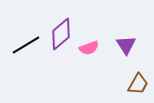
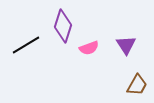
purple diamond: moved 2 px right, 8 px up; rotated 32 degrees counterclockwise
brown trapezoid: moved 1 px left, 1 px down
